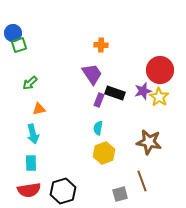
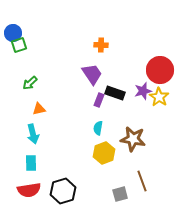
brown star: moved 16 px left, 3 px up
